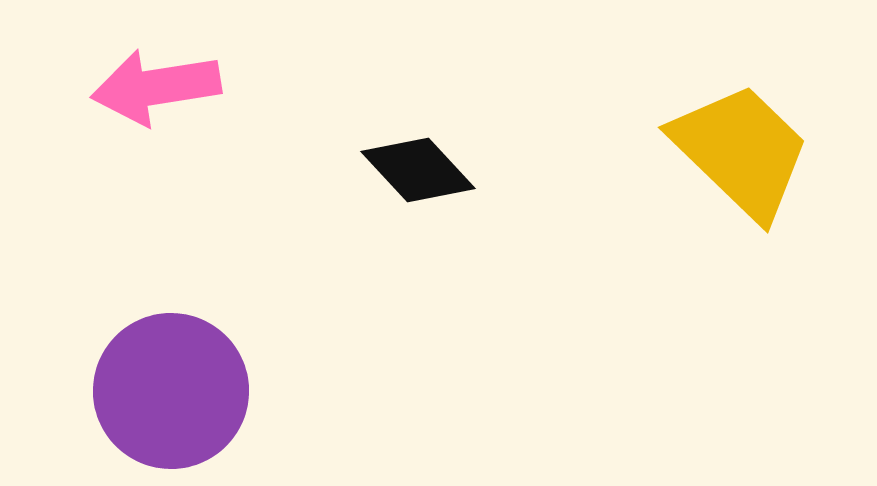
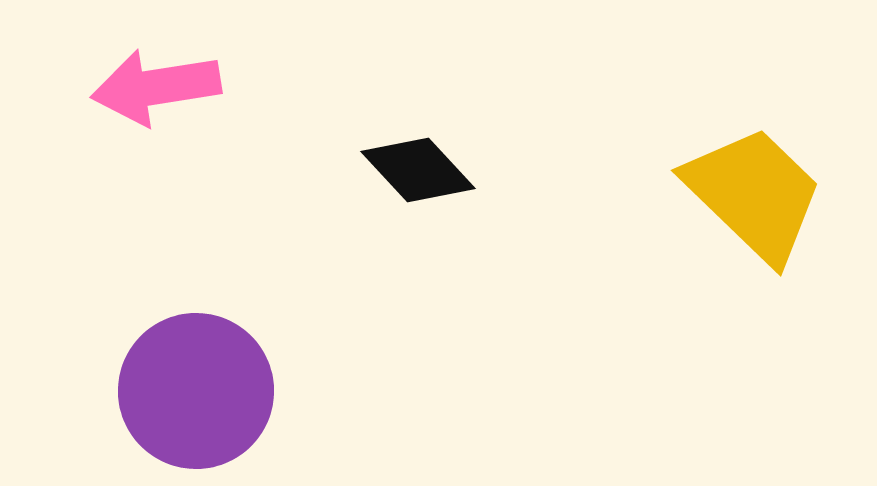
yellow trapezoid: moved 13 px right, 43 px down
purple circle: moved 25 px right
